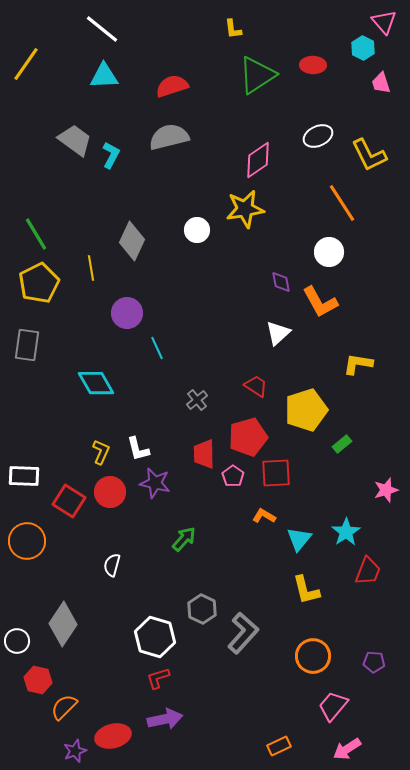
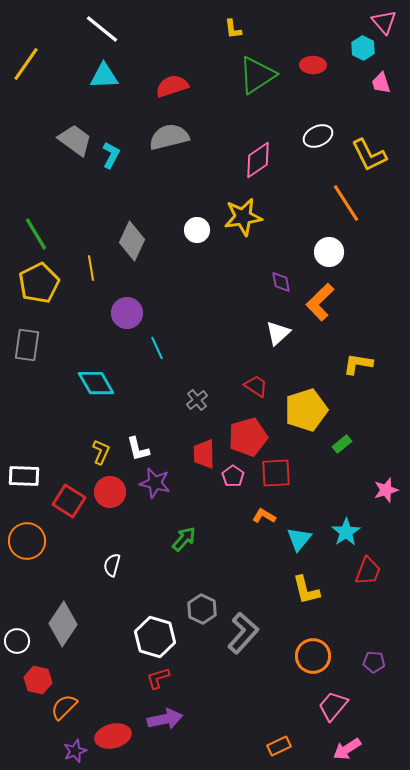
orange line at (342, 203): moved 4 px right
yellow star at (245, 209): moved 2 px left, 8 px down
orange L-shape at (320, 302): rotated 75 degrees clockwise
